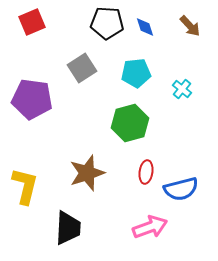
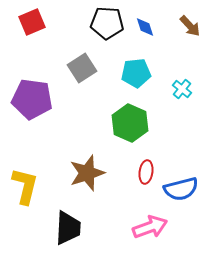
green hexagon: rotated 21 degrees counterclockwise
